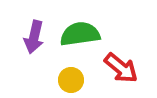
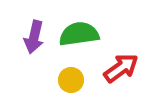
green semicircle: moved 1 px left
red arrow: rotated 75 degrees counterclockwise
